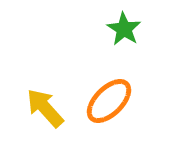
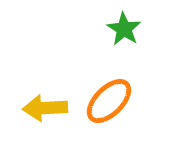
yellow arrow: rotated 51 degrees counterclockwise
